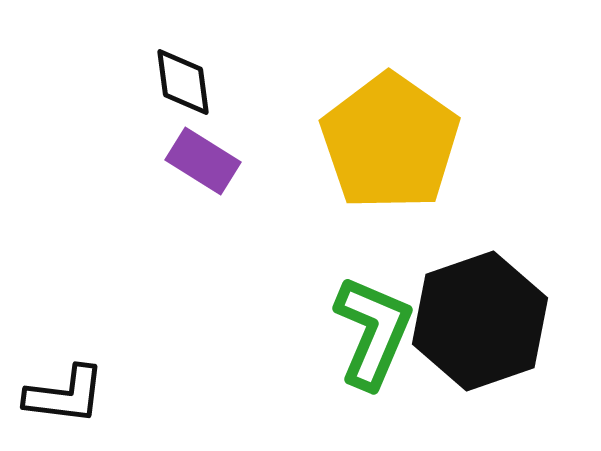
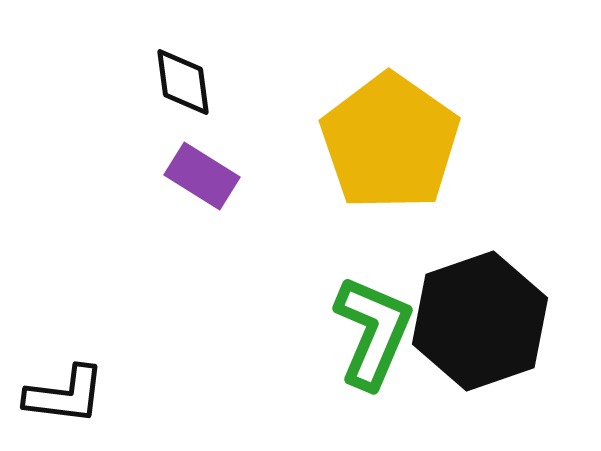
purple rectangle: moved 1 px left, 15 px down
